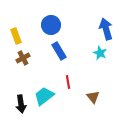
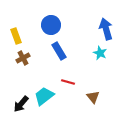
red line: rotated 64 degrees counterclockwise
black arrow: rotated 48 degrees clockwise
